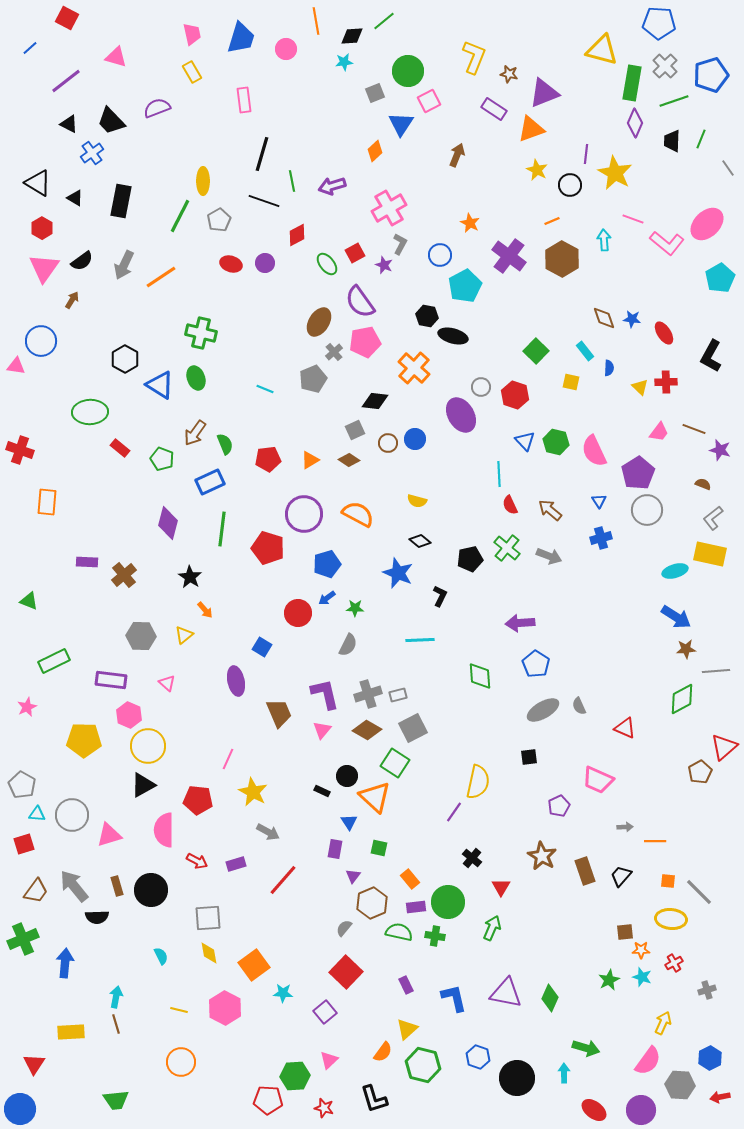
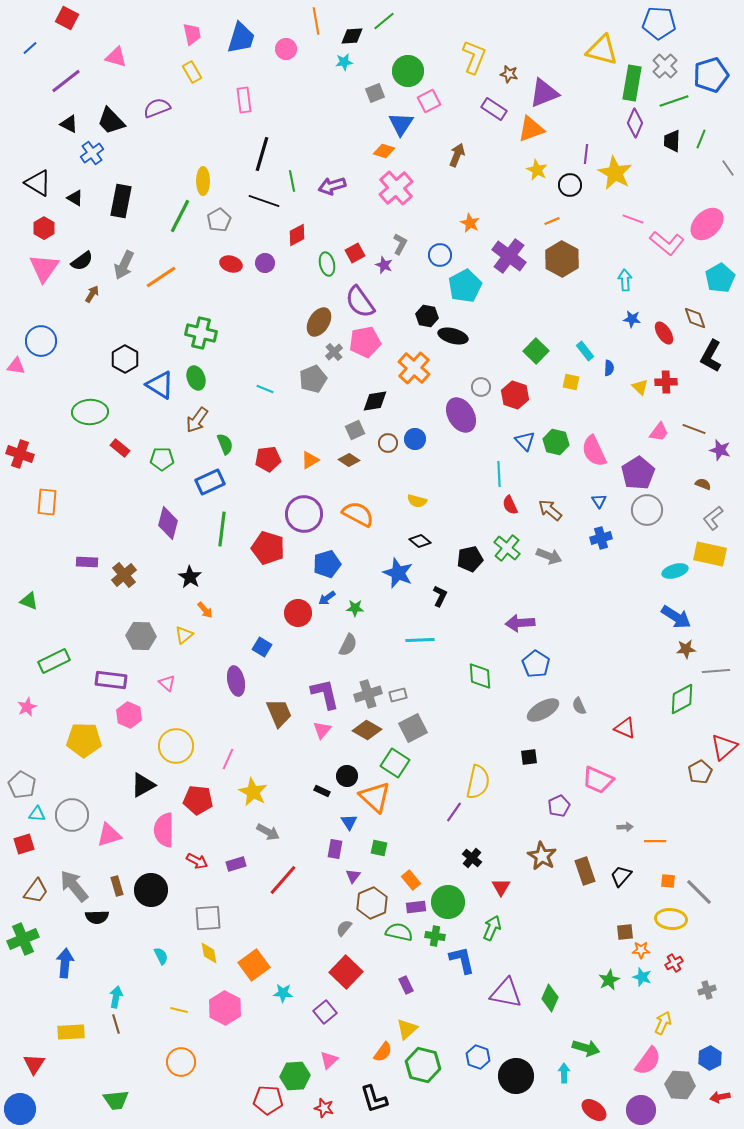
orange diamond at (375, 151): moved 9 px right; rotated 60 degrees clockwise
pink cross at (389, 208): moved 7 px right, 20 px up; rotated 12 degrees counterclockwise
red hexagon at (42, 228): moved 2 px right
cyan arrow at (604, 240): moved 21 px right, 40 px down
green ellipse at (327, 264): rotated 25 degrees clockwise
brown arrow at (72, 300): moved 20 px right, 6 px up
brown diamond at (604, 318): moved 91 px right
black diamond at (375, 401): rotated 16 degrees counterclockwise
brown arrow at (195, 433): moved 2 px right, 13 px up
red cross at (20, 450): moved 4 px down
green pentagon at (162, 459): rotated 20 degrees counterclockwise
yellow circle at (148, 746): moved 28 px right
orange rectangle at (410, 879): moved 1 px right, 1 px down
blue L-shape at (454, 998): moved 8 px right, 38 px up
black circle at (517, 1078): moved 1 px left, 2 px up
